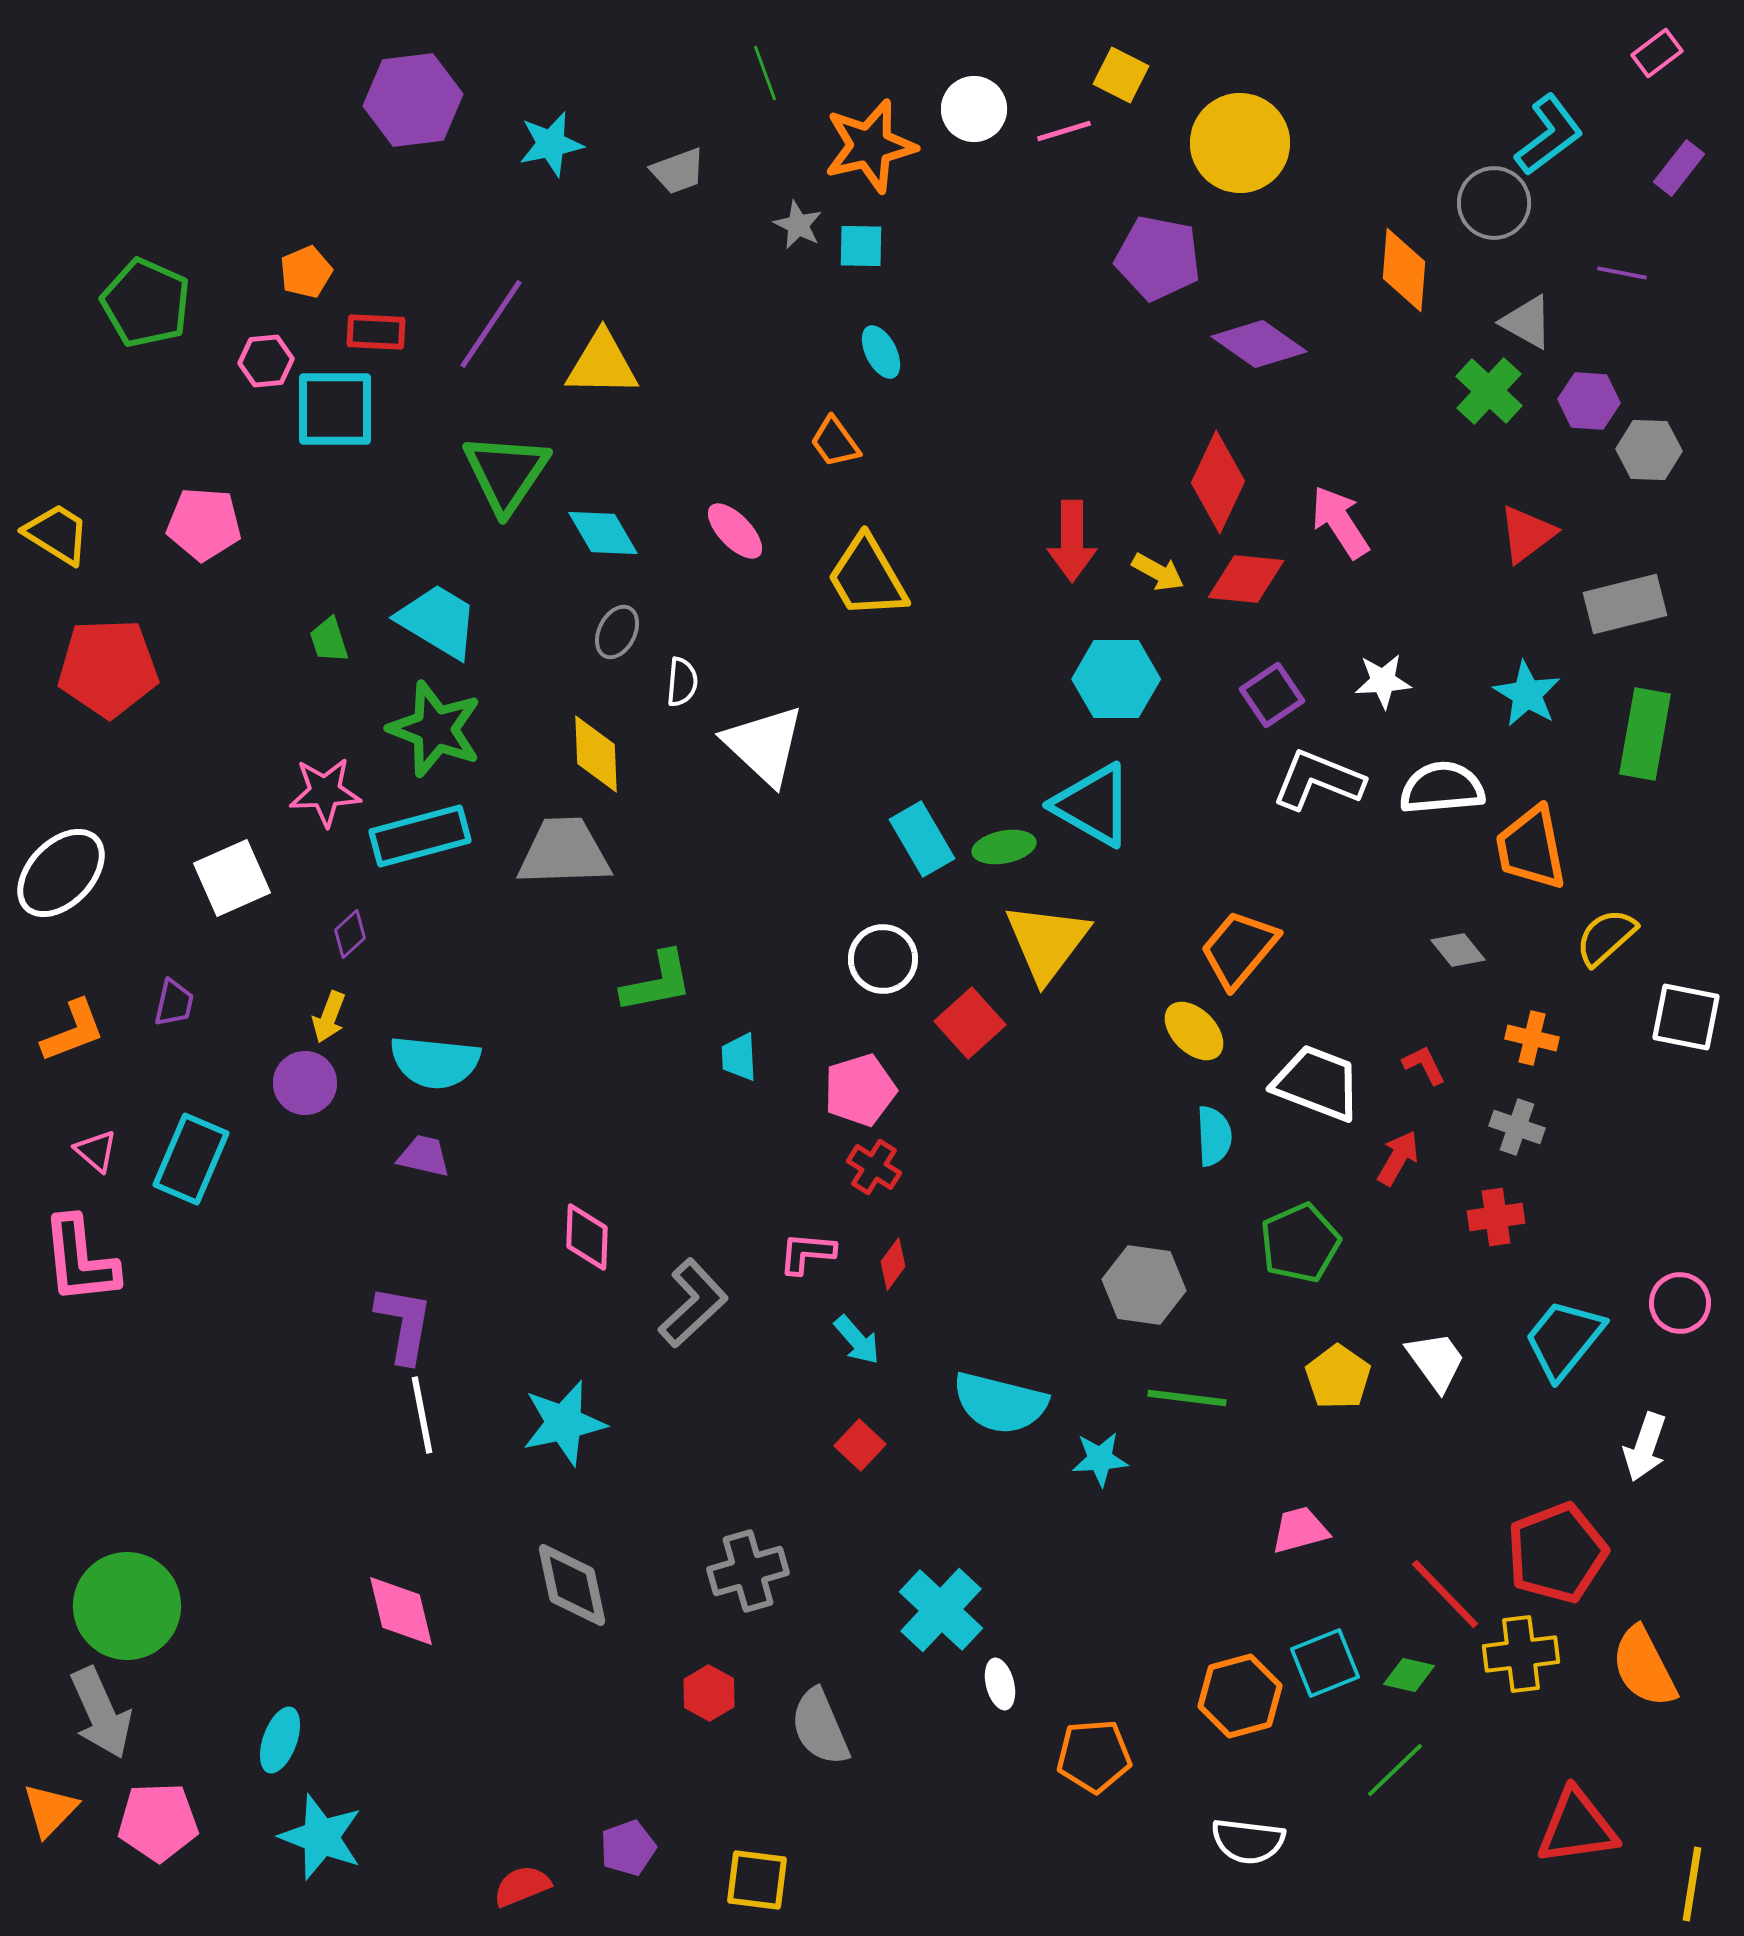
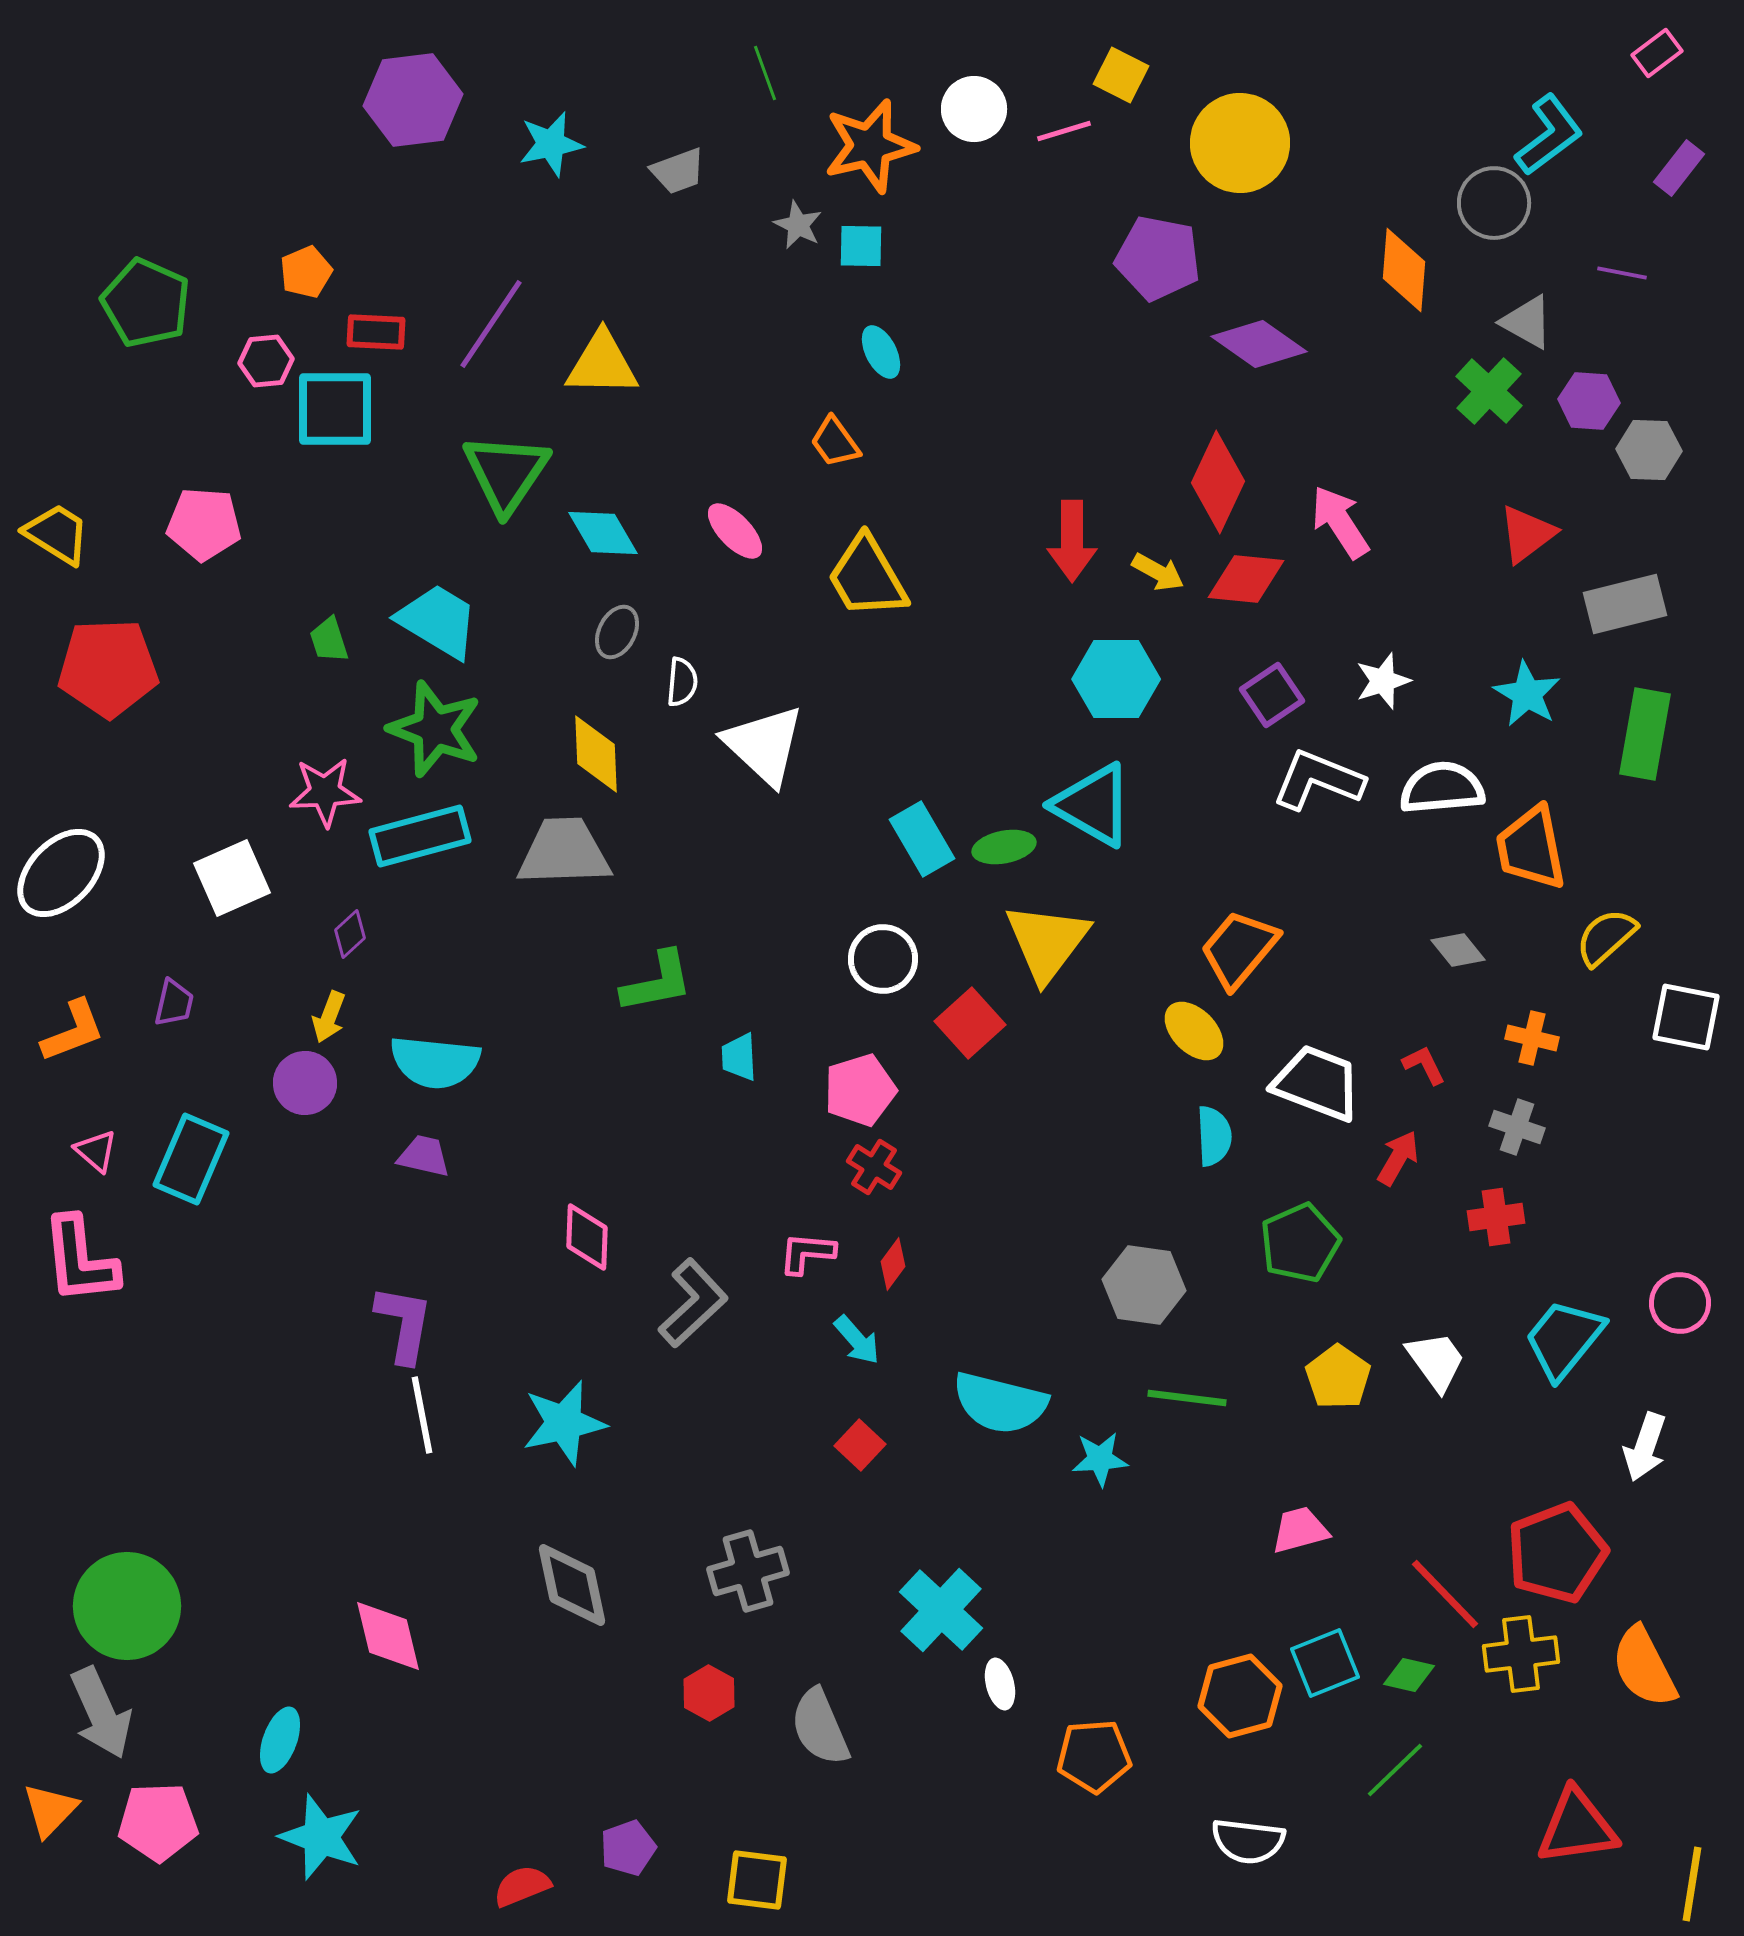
white star at (1383, 681): rotated 14 degrees counterclockwise
pink diamond at (401, 1611): moved 13 px left, 25 px down
